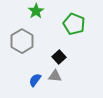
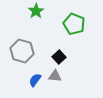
gray hexagon: moved 10 px down; rotated 15 degrees counterclockwise
